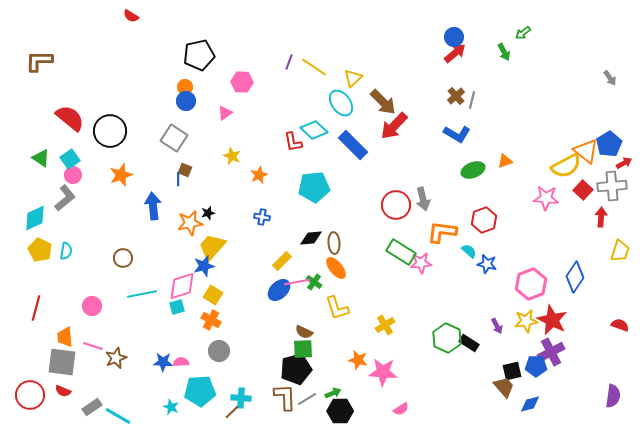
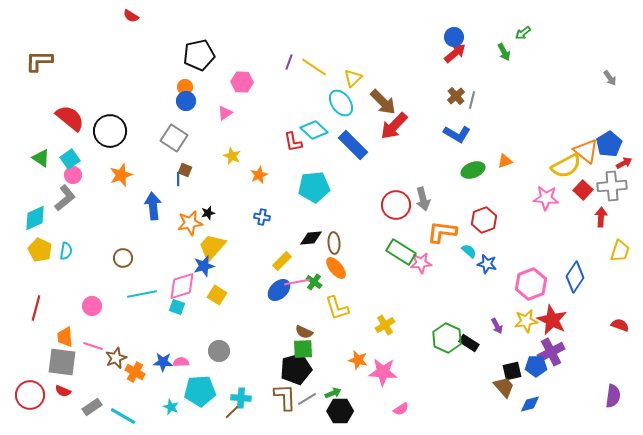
yellow square at (213, 295): moved 4 px right
cyan square at (177, 307): rotated 35 degrees clockwise
orange cross at (211, 320): moved 76 px left, 52 px down
cyan line at (118, 416): moved 5 px right
